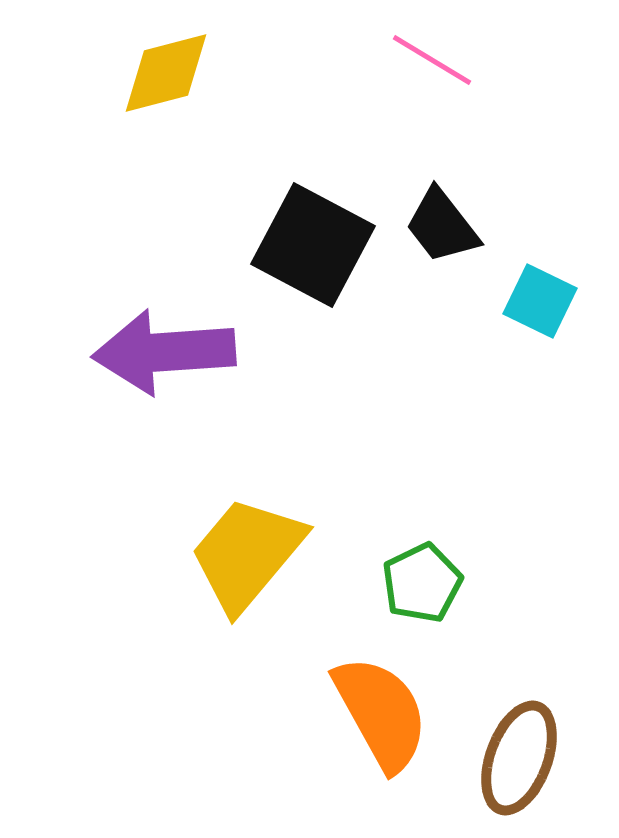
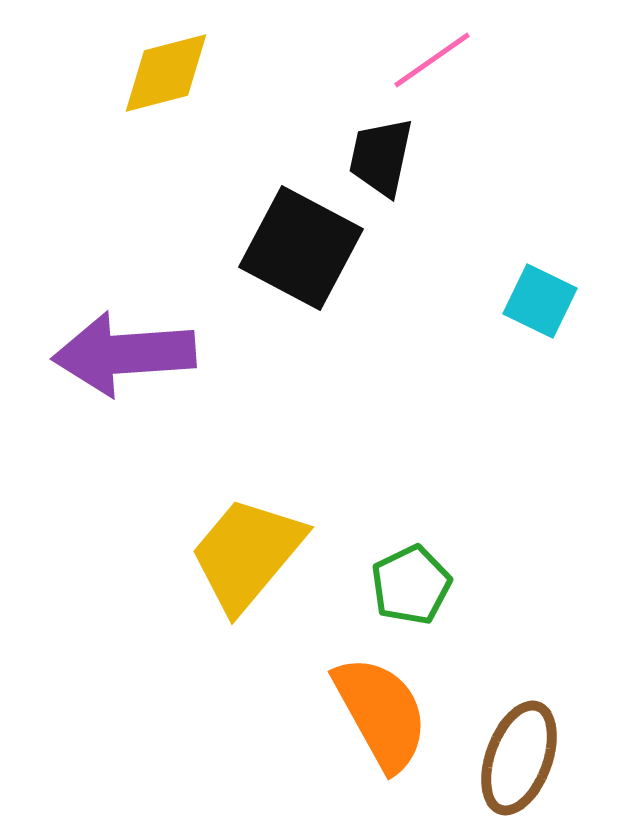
pink line: rotated 66 degrees counterclockwise
black trapezoid: moved 61 px left, 69 px up; rotated 50 degrees clockwise
black square: moved 12 px left, 3 px down
purple arrow: moved 40 px left, 2 px down
green pentagon: moved 11 px left, 2 px down
